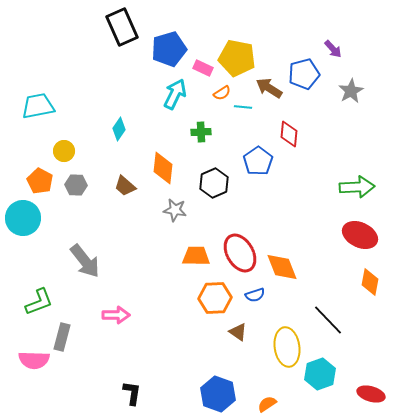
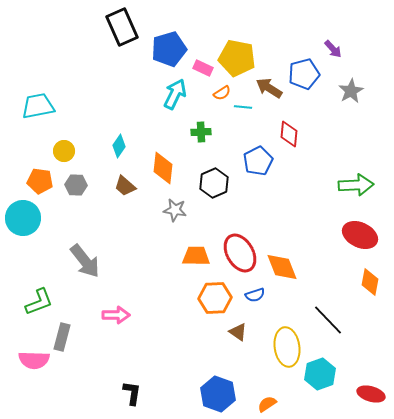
cyan diamond at (119, 129): moved 17 px down
blue pentagon at (258, 161): rotated 8 degrees clockwise
orange pentagon at (40, 181): rotated 20 degrees counterclockwise
green arrow at (357, 187): moved 1 px left, 2 px up
